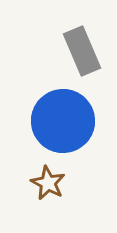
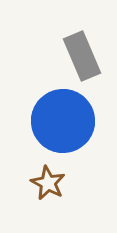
gray rectangle: moved 5 px down
